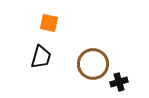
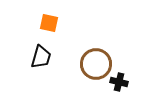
brown circle: moved 3 px right
black cross: rotated 30 degrees clockwise
